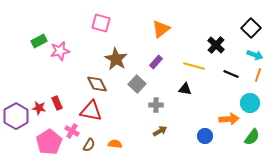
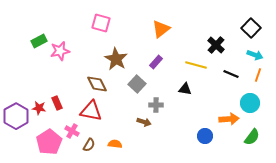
yellow line: moved 2 px right, 1 px up
brown arrow: moved 16 px left, 9 px up; rotated 48 degrees clockwise
